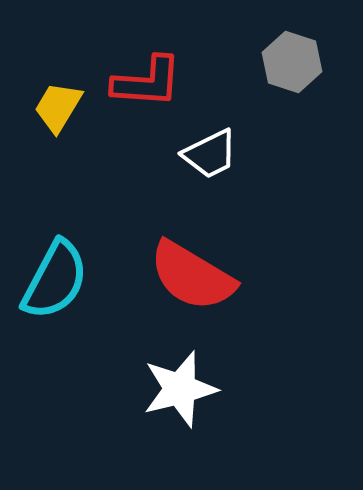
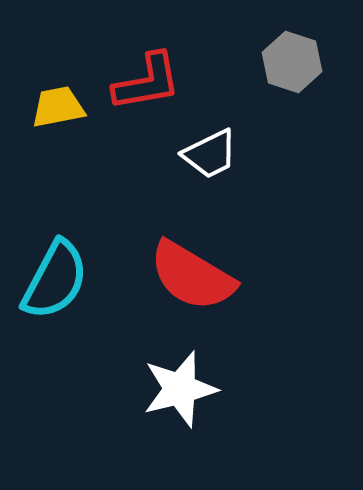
red L-shape: rotated 14 degrees counterclockwise
yellow trapezoid: rotated 48 degrees clockwise
